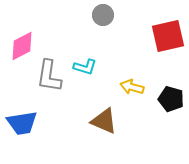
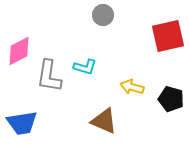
pink diamond: moved 3 px left, 5 px down
